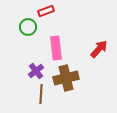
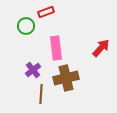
red rectangle: moved 1 px down
green circle: moved 2 px left, 1 px up
red arrow: moved 2 px right, 1 px up
purple cross: moved 3 px left, 1 px up
